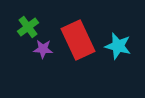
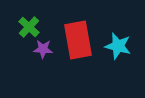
green cross: moved 1 px right; rotated 10 degrees counterclockwise
red rectangle: rotated 15 degrees clockwise
